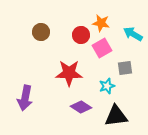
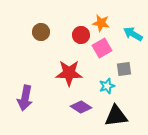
gray square: moved 1 px left, 1 px down
